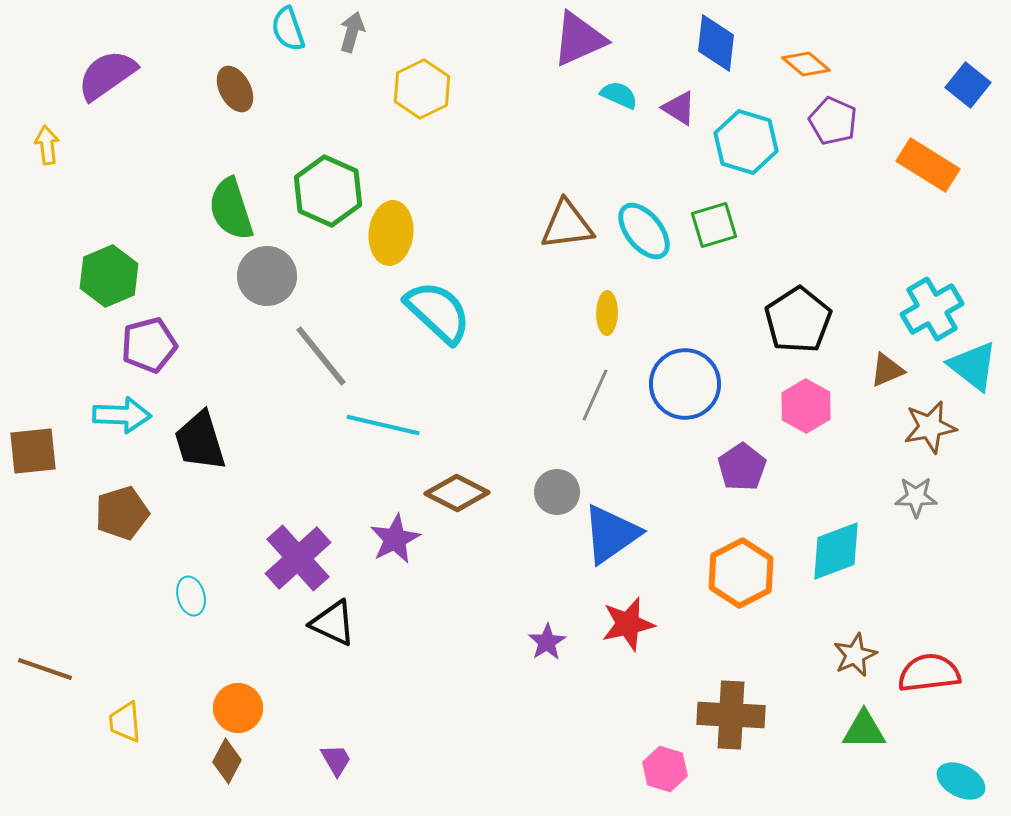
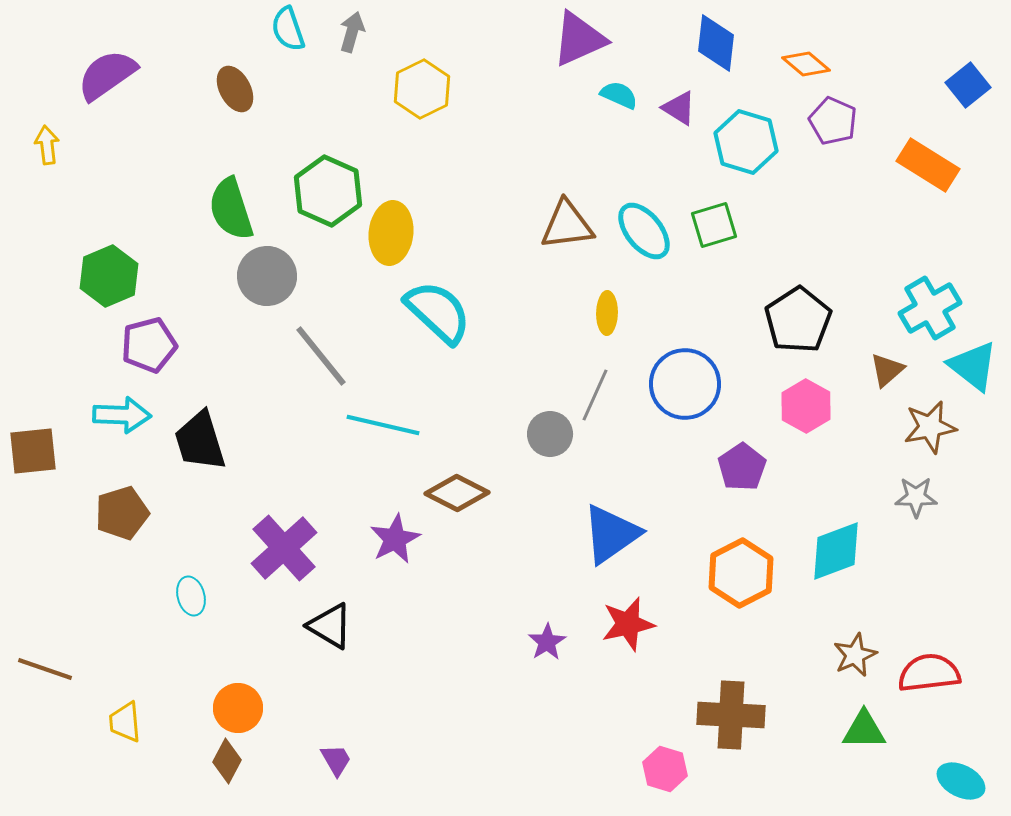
blue square at (968, 85): rotated 12 degrees clockwise
cyan cross at (932, 309): moved 2 px left, 1 px up
brown triangle at (887, 370): rotated 18 degrees counterclockwise
gray circle at (557, 492): moved 7 px left, 58 px up
purple cross at (298, 558): moved 14 px left, 10 px up
black triangle at (333, 623): moved 3 px left, 3 px down; rotated 6 degrees clockwise
